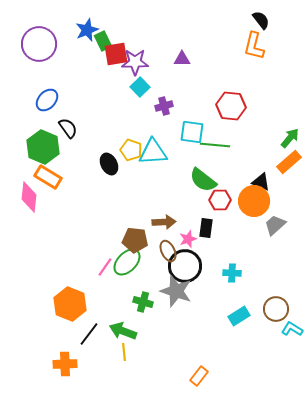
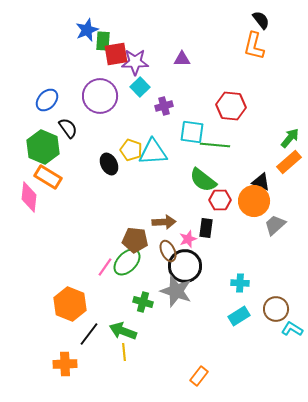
green rectangle at (103, 41): rotated 30 degrees clockwise
purple circle at (39, 44): moved 61 px right, 52 px down
cyan cross at (232, 273): moved 8 px right, 10 px down
